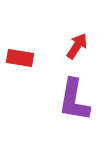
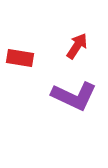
purple L-shape: moved 4 px up; rotated 75 degrees counterclockwise
